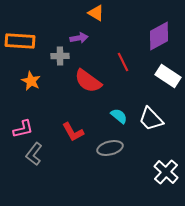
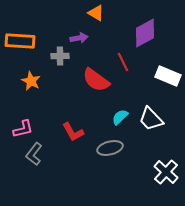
purple diamond: moved 14 px left, 3 px up
white rectangle: rotated 10 degrees counterclockwise
red semicircle: moved 8 px right, 1 px up
cyan semicircle: moved 1 px right, 1 px down; rotated 84 degrees counterclockwise
